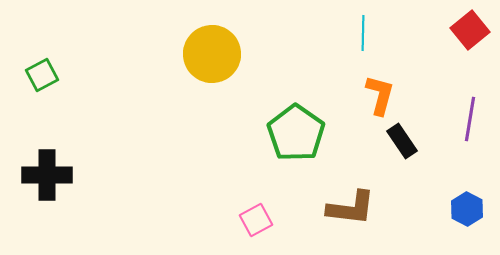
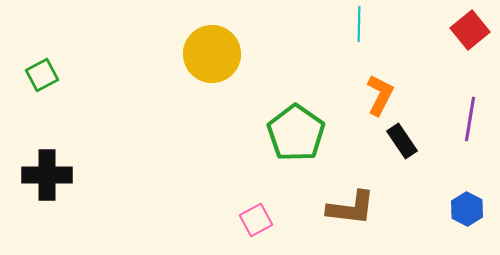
cyan line: moved 4 px left, 9 px up
orange L-shape: rotated 12 degrees clockwise
